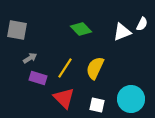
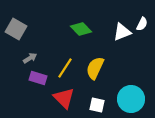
gray square: moved 1 px left, 1 px up; rotated 20 degrees clockwise
